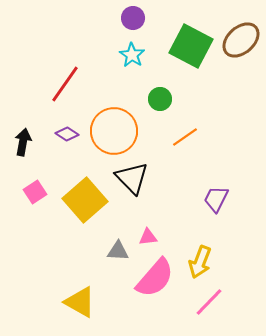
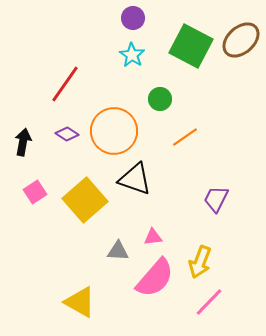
black triangle: moved 3 px right, 1 px down; rotated 27 degrees counterclockwise
pink triangle: moved 5 px right
